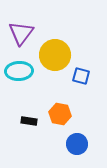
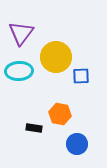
yellow circle: moved 1 px right, 2 px down
blue square: rotated 18 degrees counterclockwise
black rectangle: moved 5 px right, 7 px down
